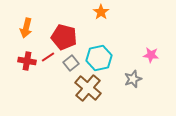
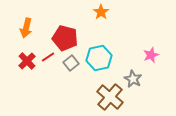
red pentagon: moved 1 px right, 1 px down
pink star: rotated 28 degrees counterclockwise
red cross: rotated 36 degrees clockwise
gray star: rotated 24 degrees counterclockwise
brown cross: moved 22 px right, 9 px down
